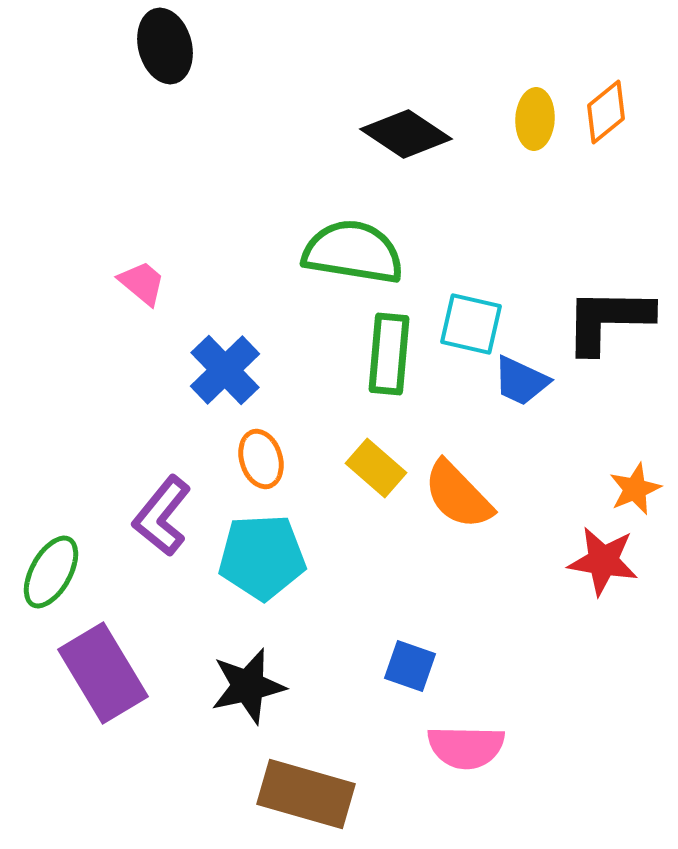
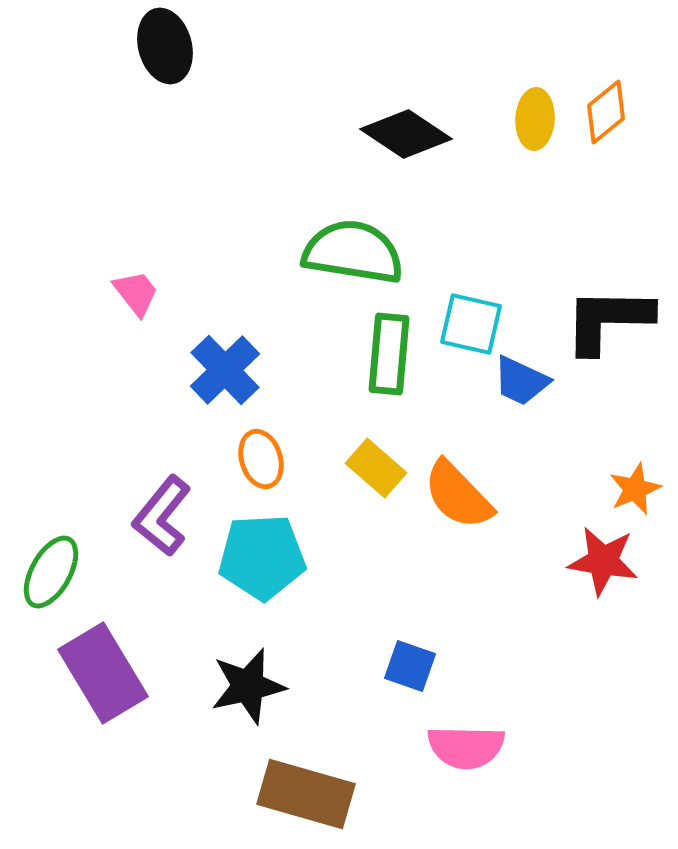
pink trapezoid: moved 6 px left, 10 px down; rotated 12 degrees clockwise
